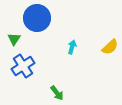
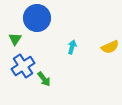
green triangle: moved 1 px right
yellow semicircle: rotated 18 degrees clockwise
green arrow: moved 13 px left, 14 px up
